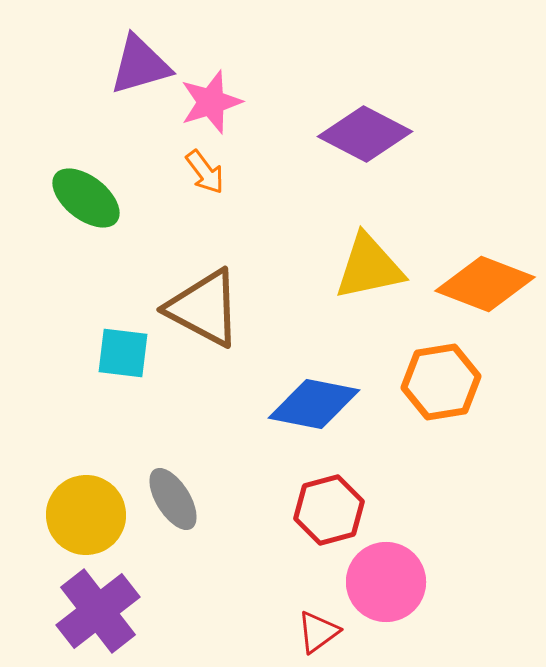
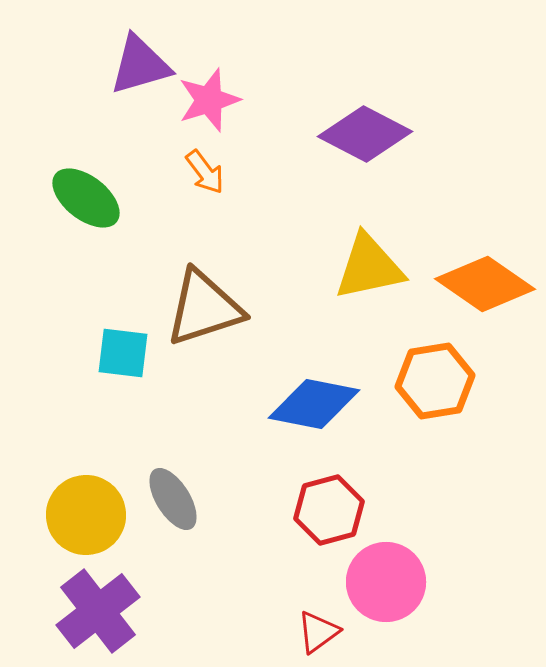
pink star: moved 2 px left, 2 px up
orange diamond: rotated 14 degrees clockwise
brown triangle: rotated 46 degrees counterclockwise
orange hexagon: moved 6 px left, 1 px up
